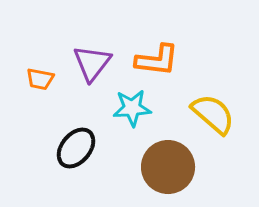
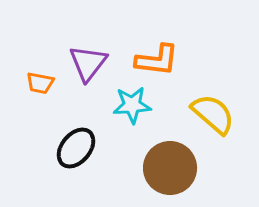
purple triangle: moved 4 px left
orange trapezoid: moved 4 px down
cyan star: moved 3 px up
brown circle: moved 2 px right, 1 px down
